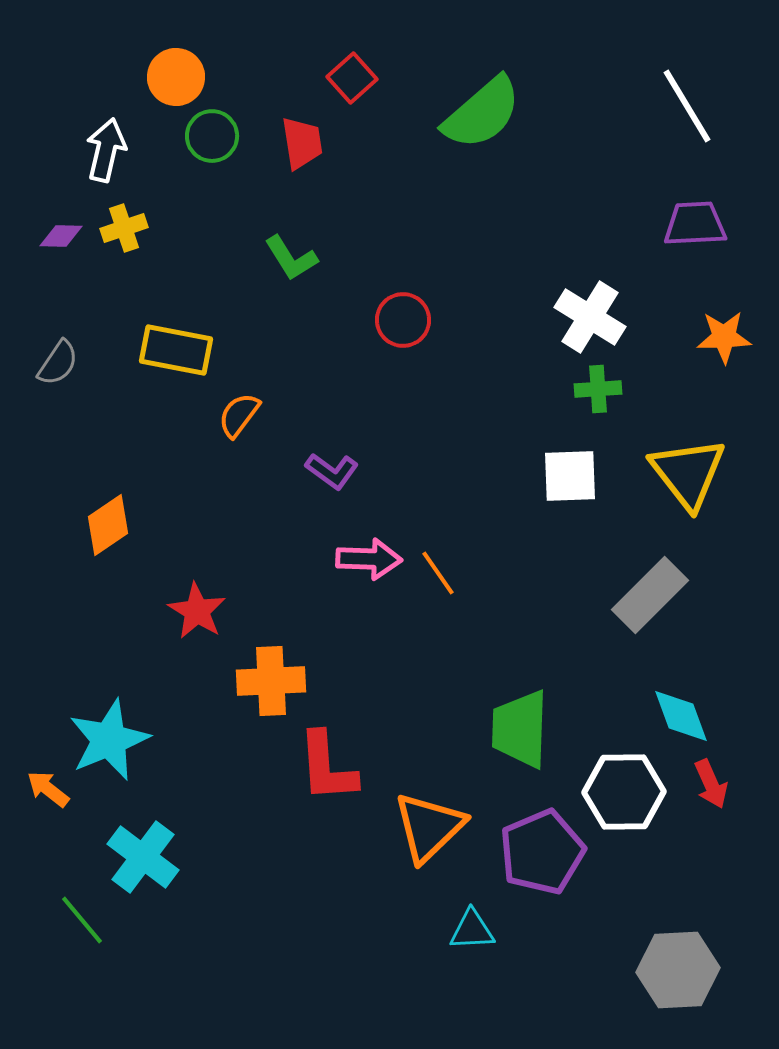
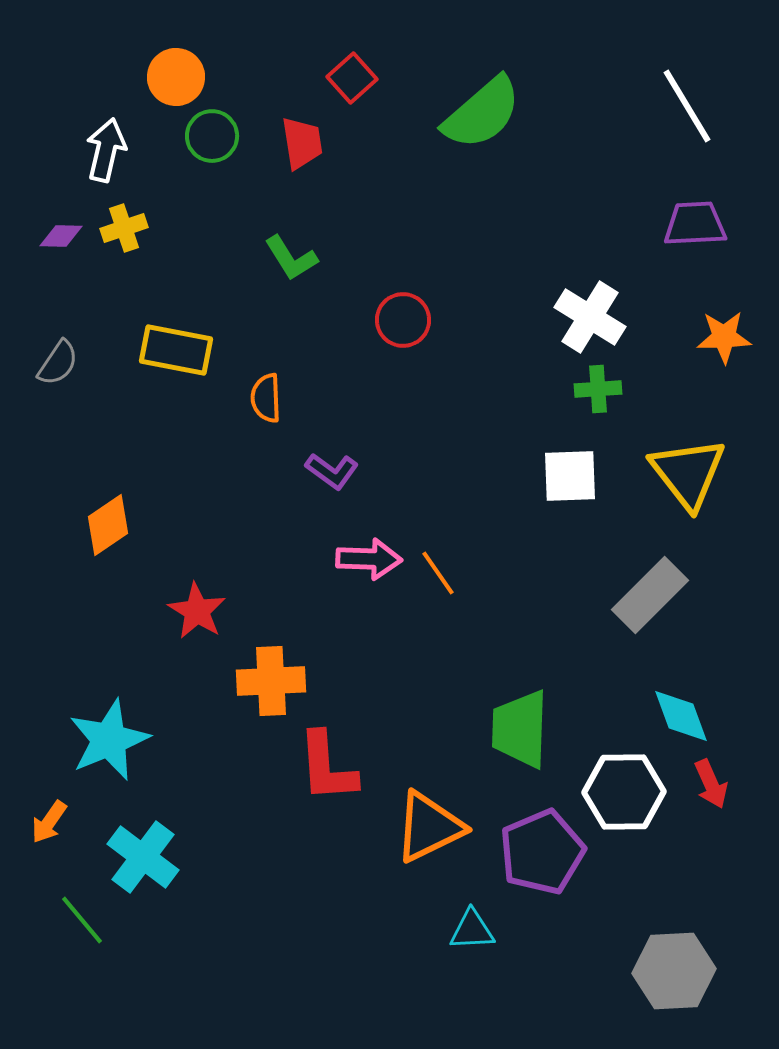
orange semicircle: moved 27 px right, 17 px up; rotated 39 degrees counterclockwise
orange arrow: moved 1 px right, 33 px down; rotated 93 degrees counterclockwise
orange triangle: rotated 18 degrees clockwise
gray hexagon: moved 4 px left, 1 px down
